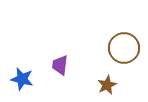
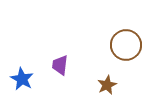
brown circle: moved 2 px right, 3 px up
blue star: rotated 15 degrees clockwise
